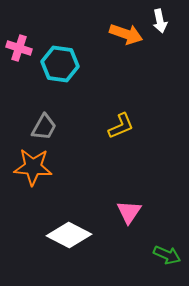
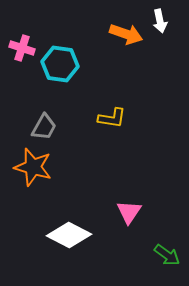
pink cross: moved 3 px right
yellow L-shape: moved 9 px left, 8 px up; rotated 32 degrees clockwise
orange star: rotated 12 degrees clockwise
green arrow: rotated 12 degrees clockwise
